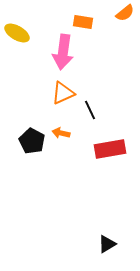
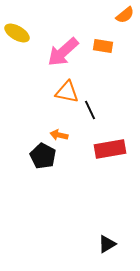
orange semicircle: moved 2 px down
orange rectangle: moved 20 px right, 24 px down
pink arrow: rotated 40 degrees clockwise
orange triangle: moved 4 px right, 1 px up; rotated 35 degrees clockwise
orange arrow: moved 2 px left, 2 px down
black pentagon: moved 11 px right, 15 px down
